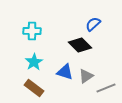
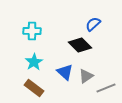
blue triangle: rotated 24 degrees clockwise
